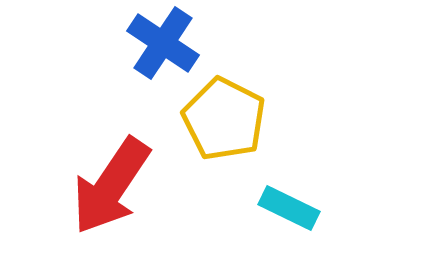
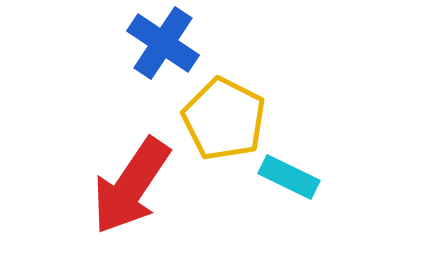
red arrow: moved 20 px right
cyan rectangle: moved 31 px up
